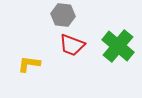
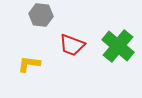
gray hexagon: moved 22 px left
